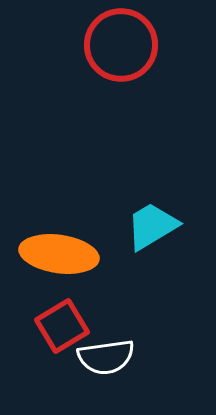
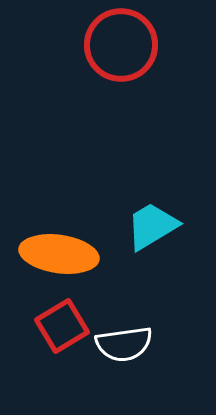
white semicircle: moved 18 px right, 13 px up
